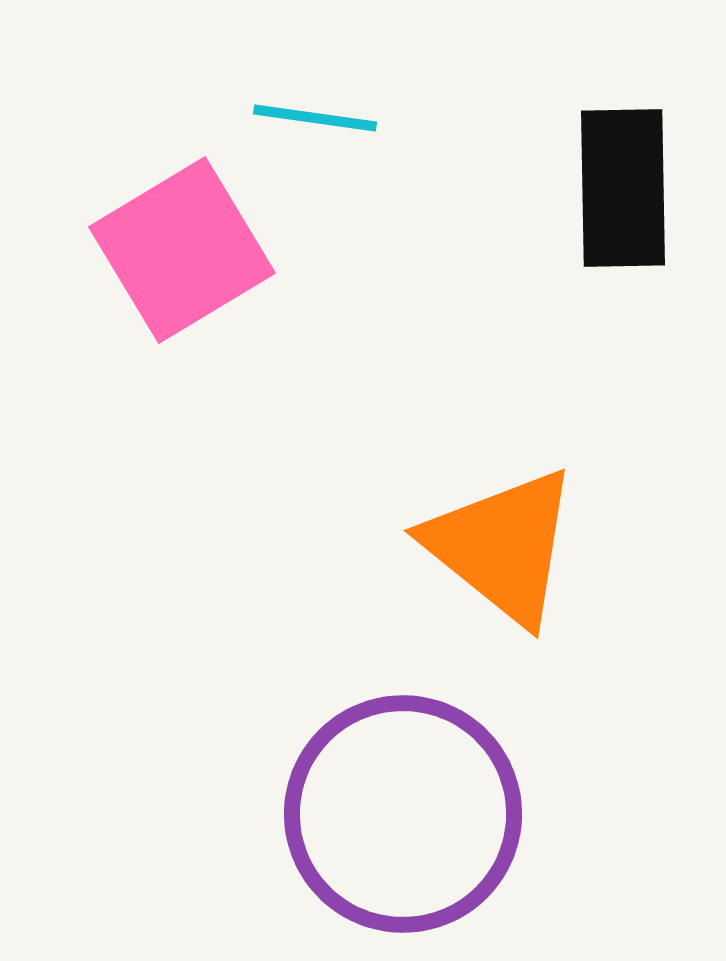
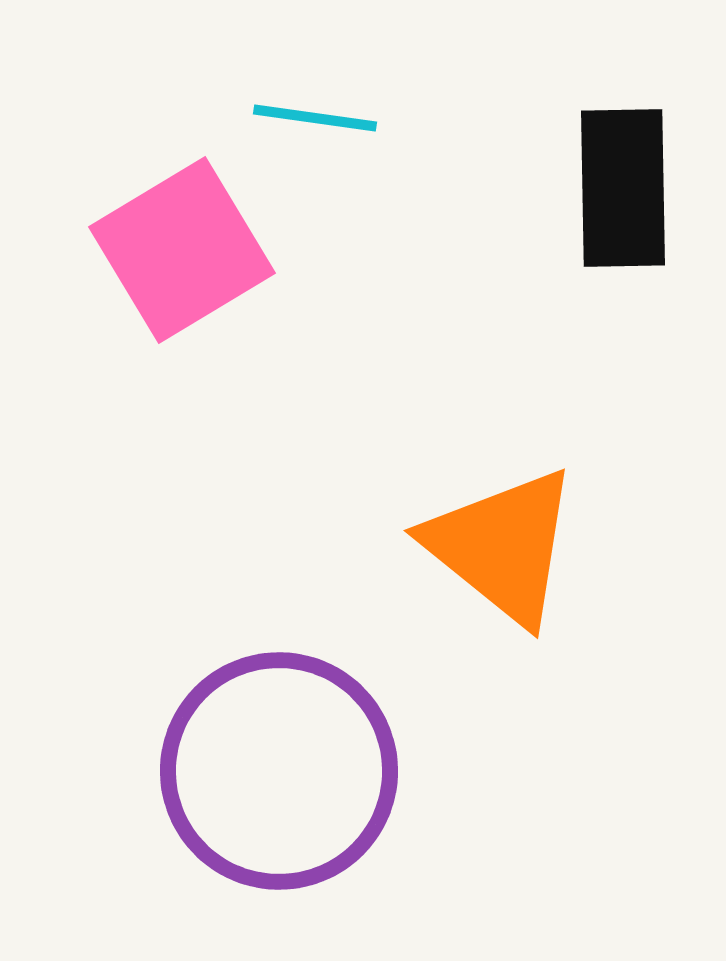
purple circle: moved 124 px left, 43 px up
